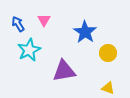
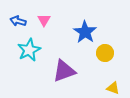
blue arrow: moved 3 px up; rotated 42 degrees counterclockwise
yellow circle: moved 3 px left
purple triangle: rotated 10 degrees counterclockwise
yellow triangle: moved 5 px right
